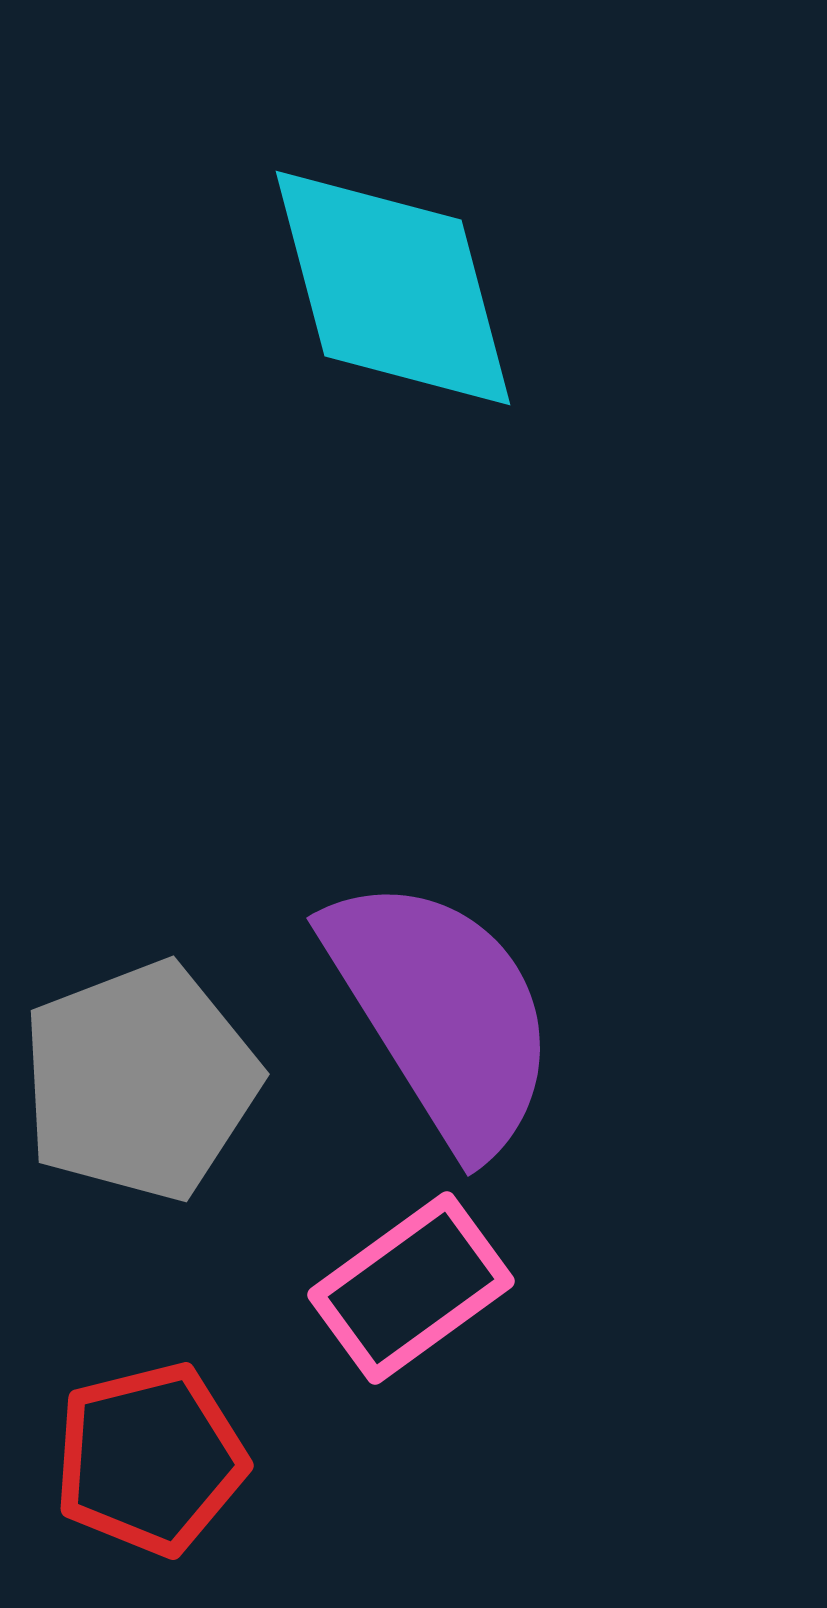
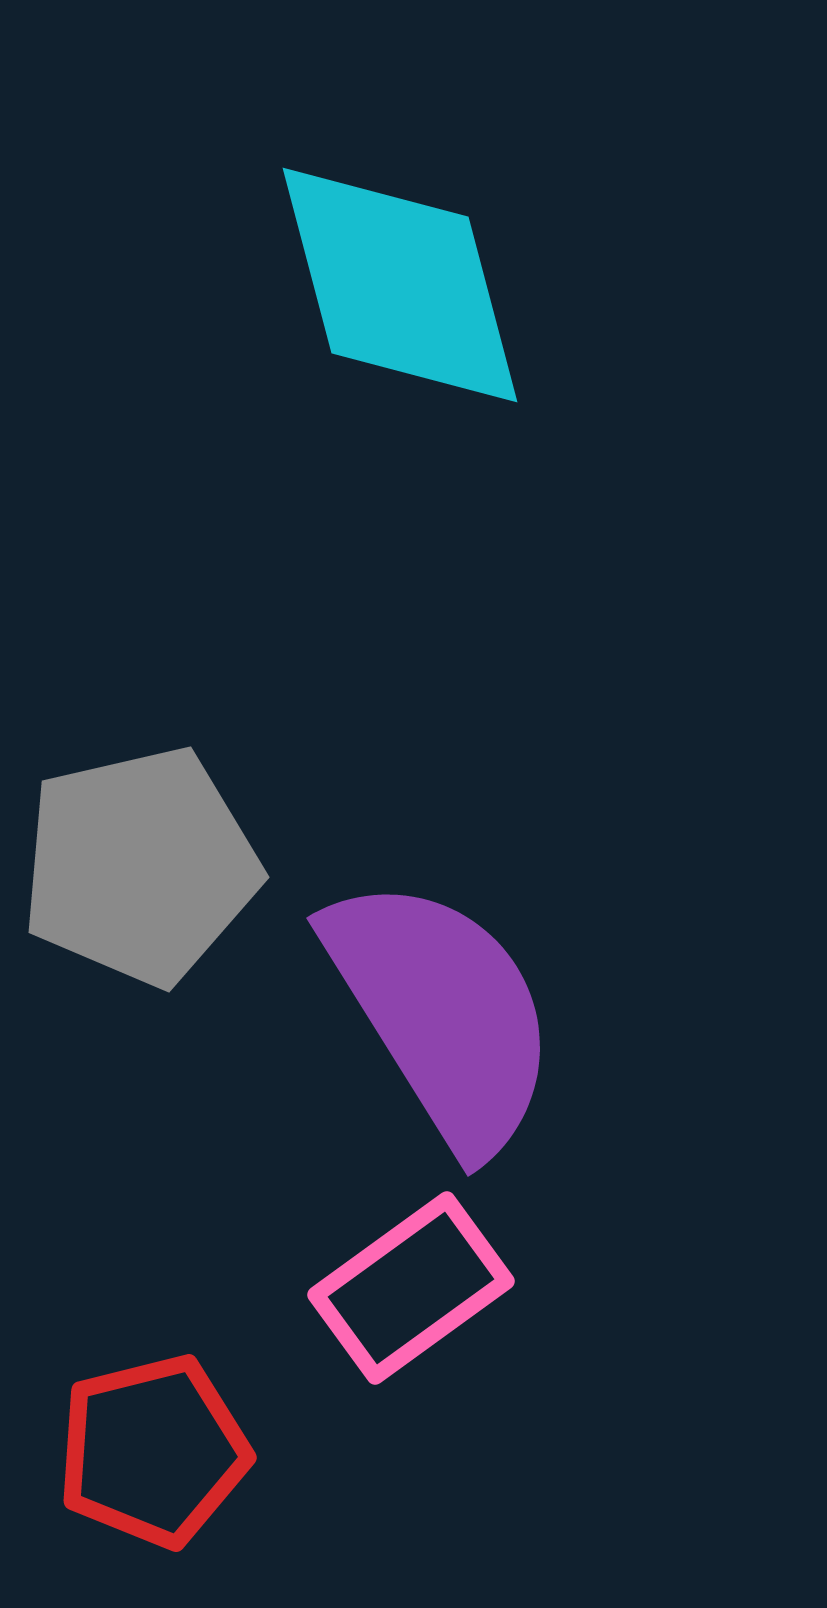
cyan diamond: moved 7 px right, 3 px up
gray pentagon: moved 215 px up; rotated 8 degrees clockwise
red pentagon: moved 3 px right, 8 px up
